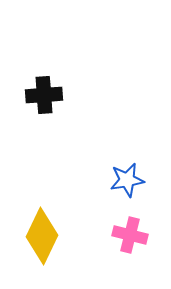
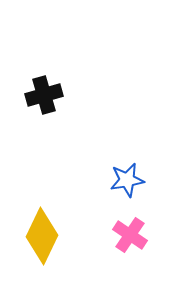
black cross: rotated 12 degrees counterclockwise
pink cross: rotated 20 degrees clockwise
